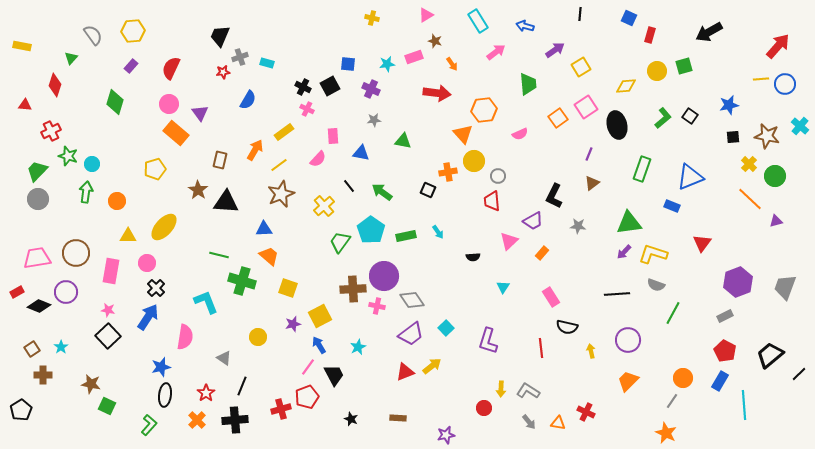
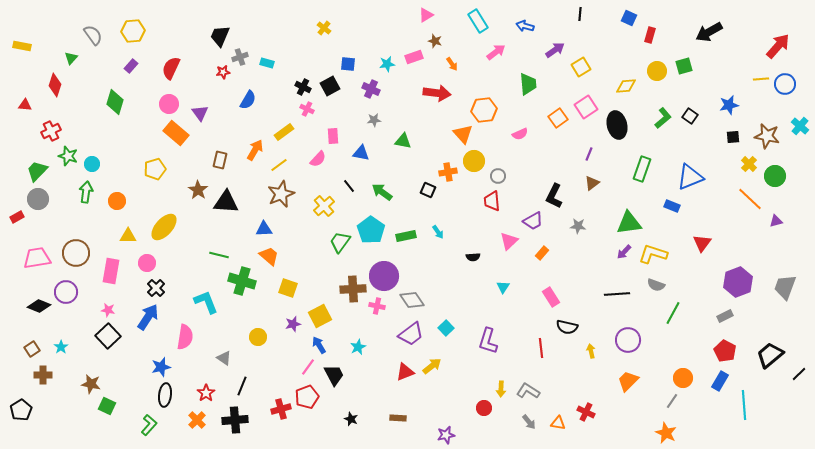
yellow cross at (372, 18): moved 48 px left, 10 px down; rotated 24 degrees clockwise
red rectangle at (17, 292): moved 75 px up
